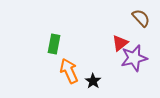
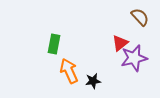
brown semicircle: moved 1 px left, 1 px up
black star: rotated 28 degrees clockwise
